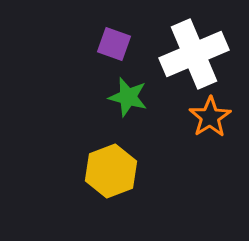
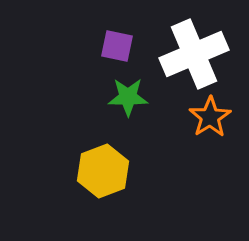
purple square: moved 3 px right, 2 px down; rotated 8 degrees counterclockwise
green star: rotated 15 degrees counterclockwise
yellow hexagon: moved 8 px left
